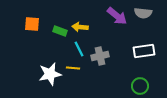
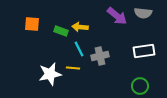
green rectangle: moved 1 px right
